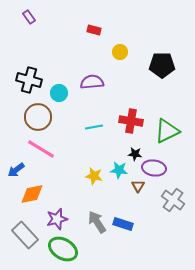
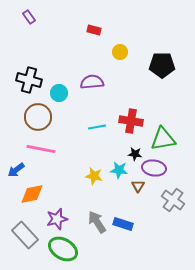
cyan line: moved 3 px right
green triangle: moved 4 px left, 8 px down; rotated 16 degrees clockwise
pink line: rotated 20 degrees counterclockwise
